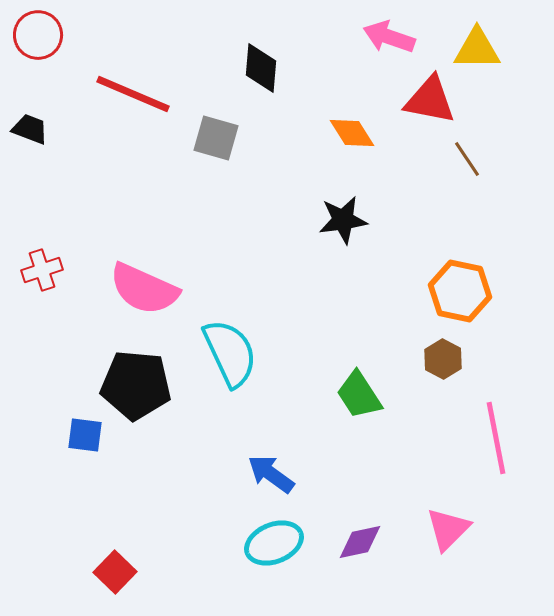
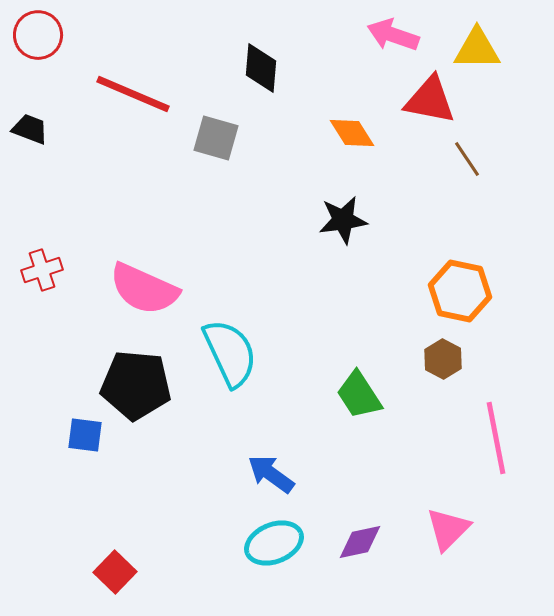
pink arrow: moved 4 px right, 2 px up
